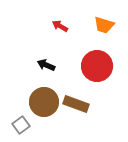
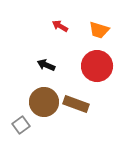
orange trapezoid: moved 5 px left, 5 px down
